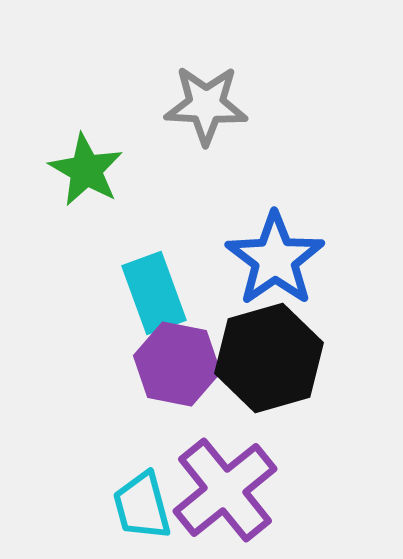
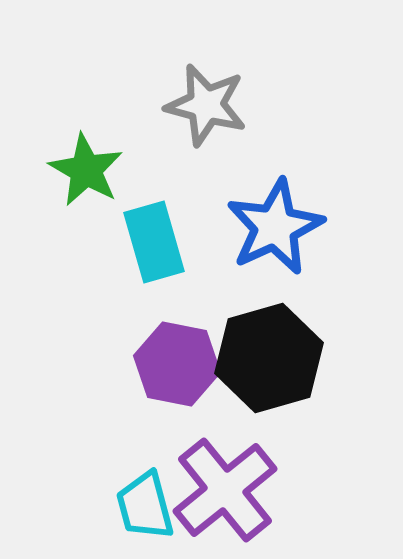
gray star: rotated 12 degrees clockwise
blue star: moved 32 px up; rotated 10 degrees clockwise
cyan rectangle: moved 51 px up; rotated 4 degrees clockwise
cyan trapezoid: moved 3 px right
